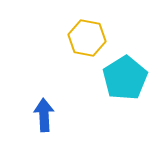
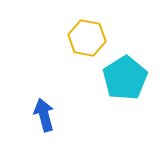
blue arrow: rotated 12 degrees counterclockwise
